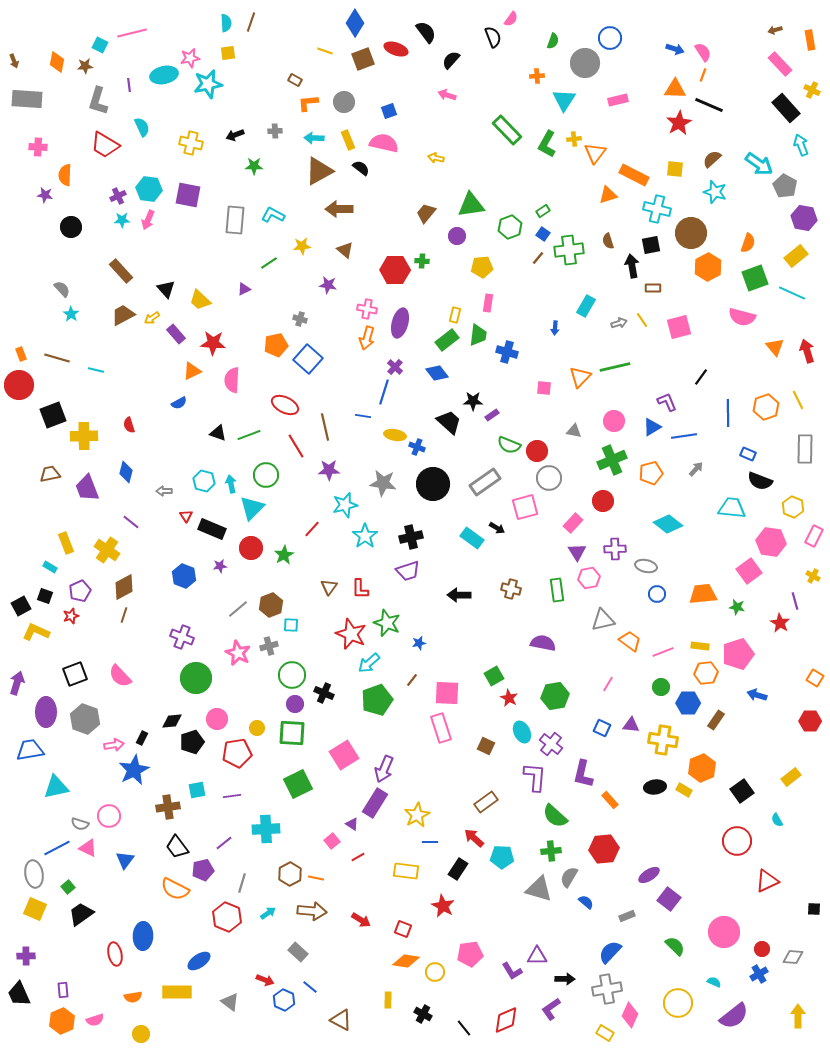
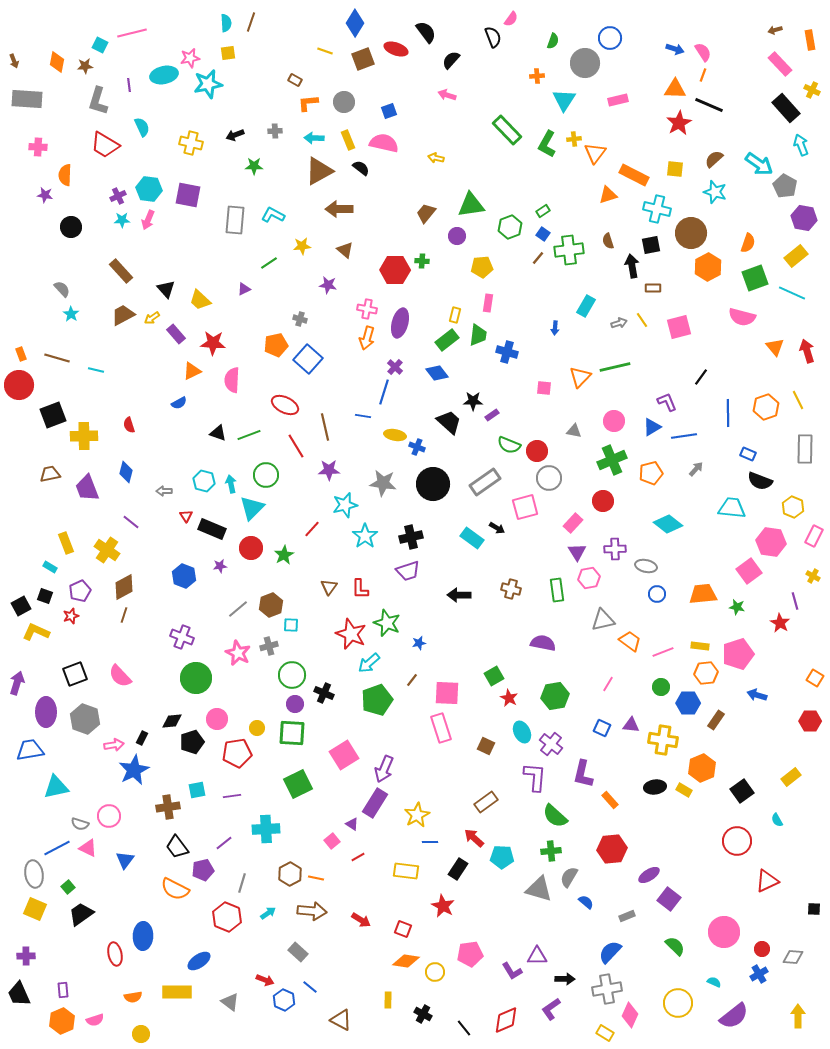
brown semicircle at (712, 159): moved 2 px right
red hexagon at (604, 849): moved 8 px right
